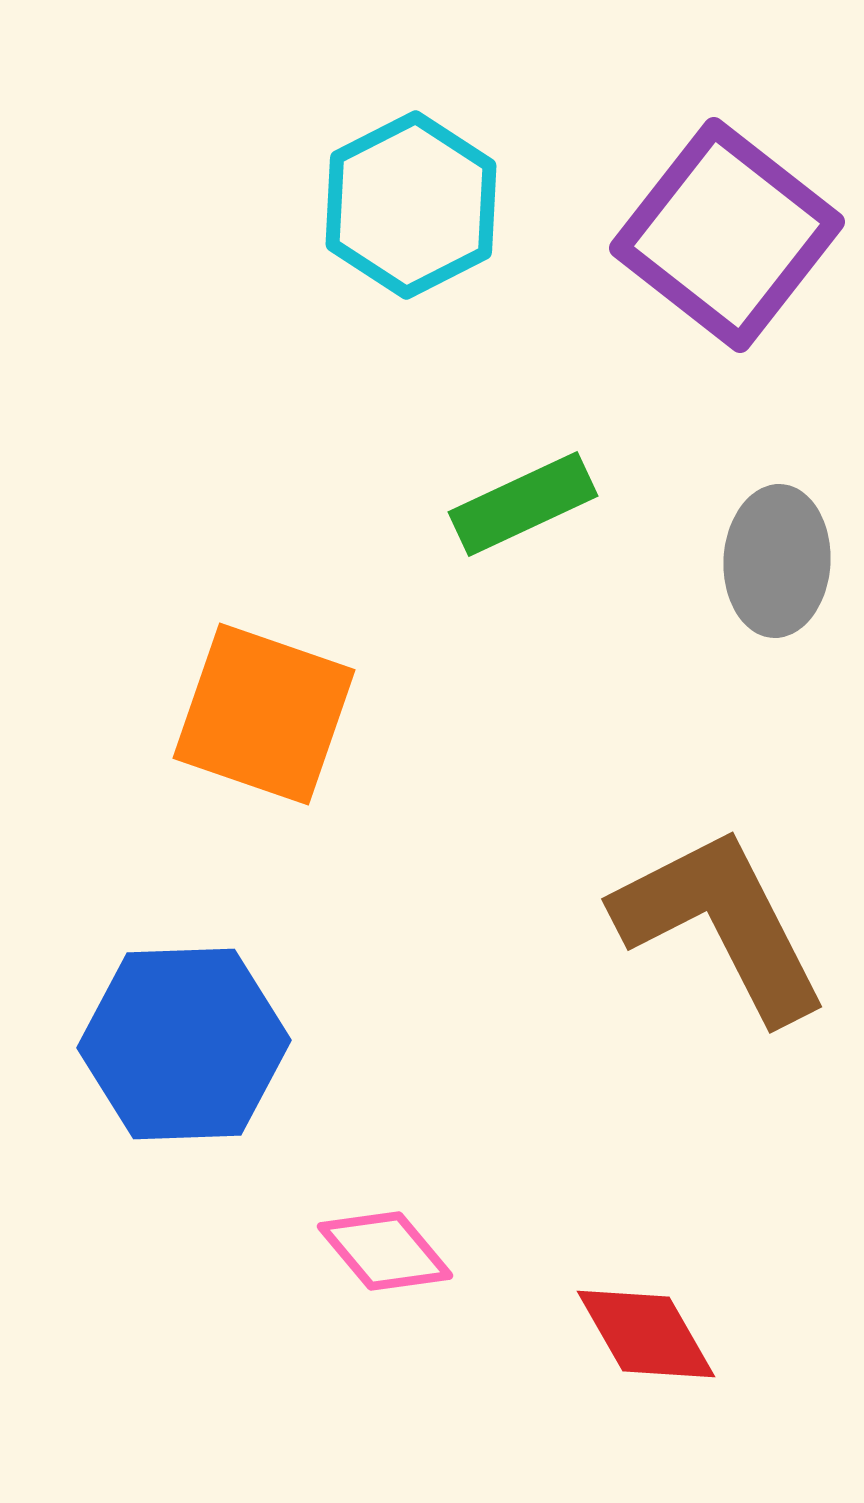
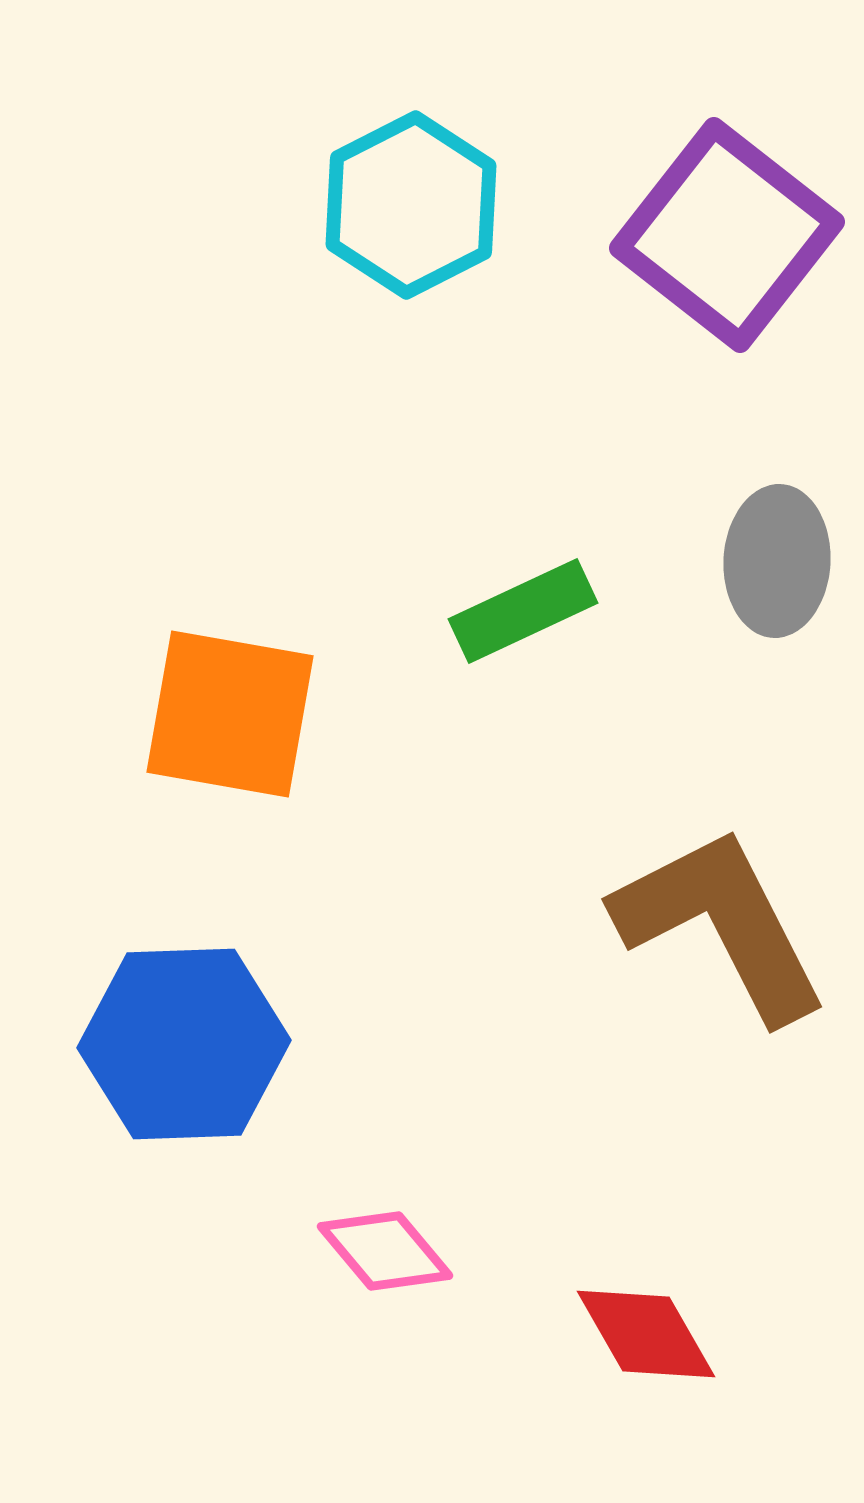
green rectangle: moved 107 px down
orange square: moved 34 px left; rotated 9 degrees counterclockwise
